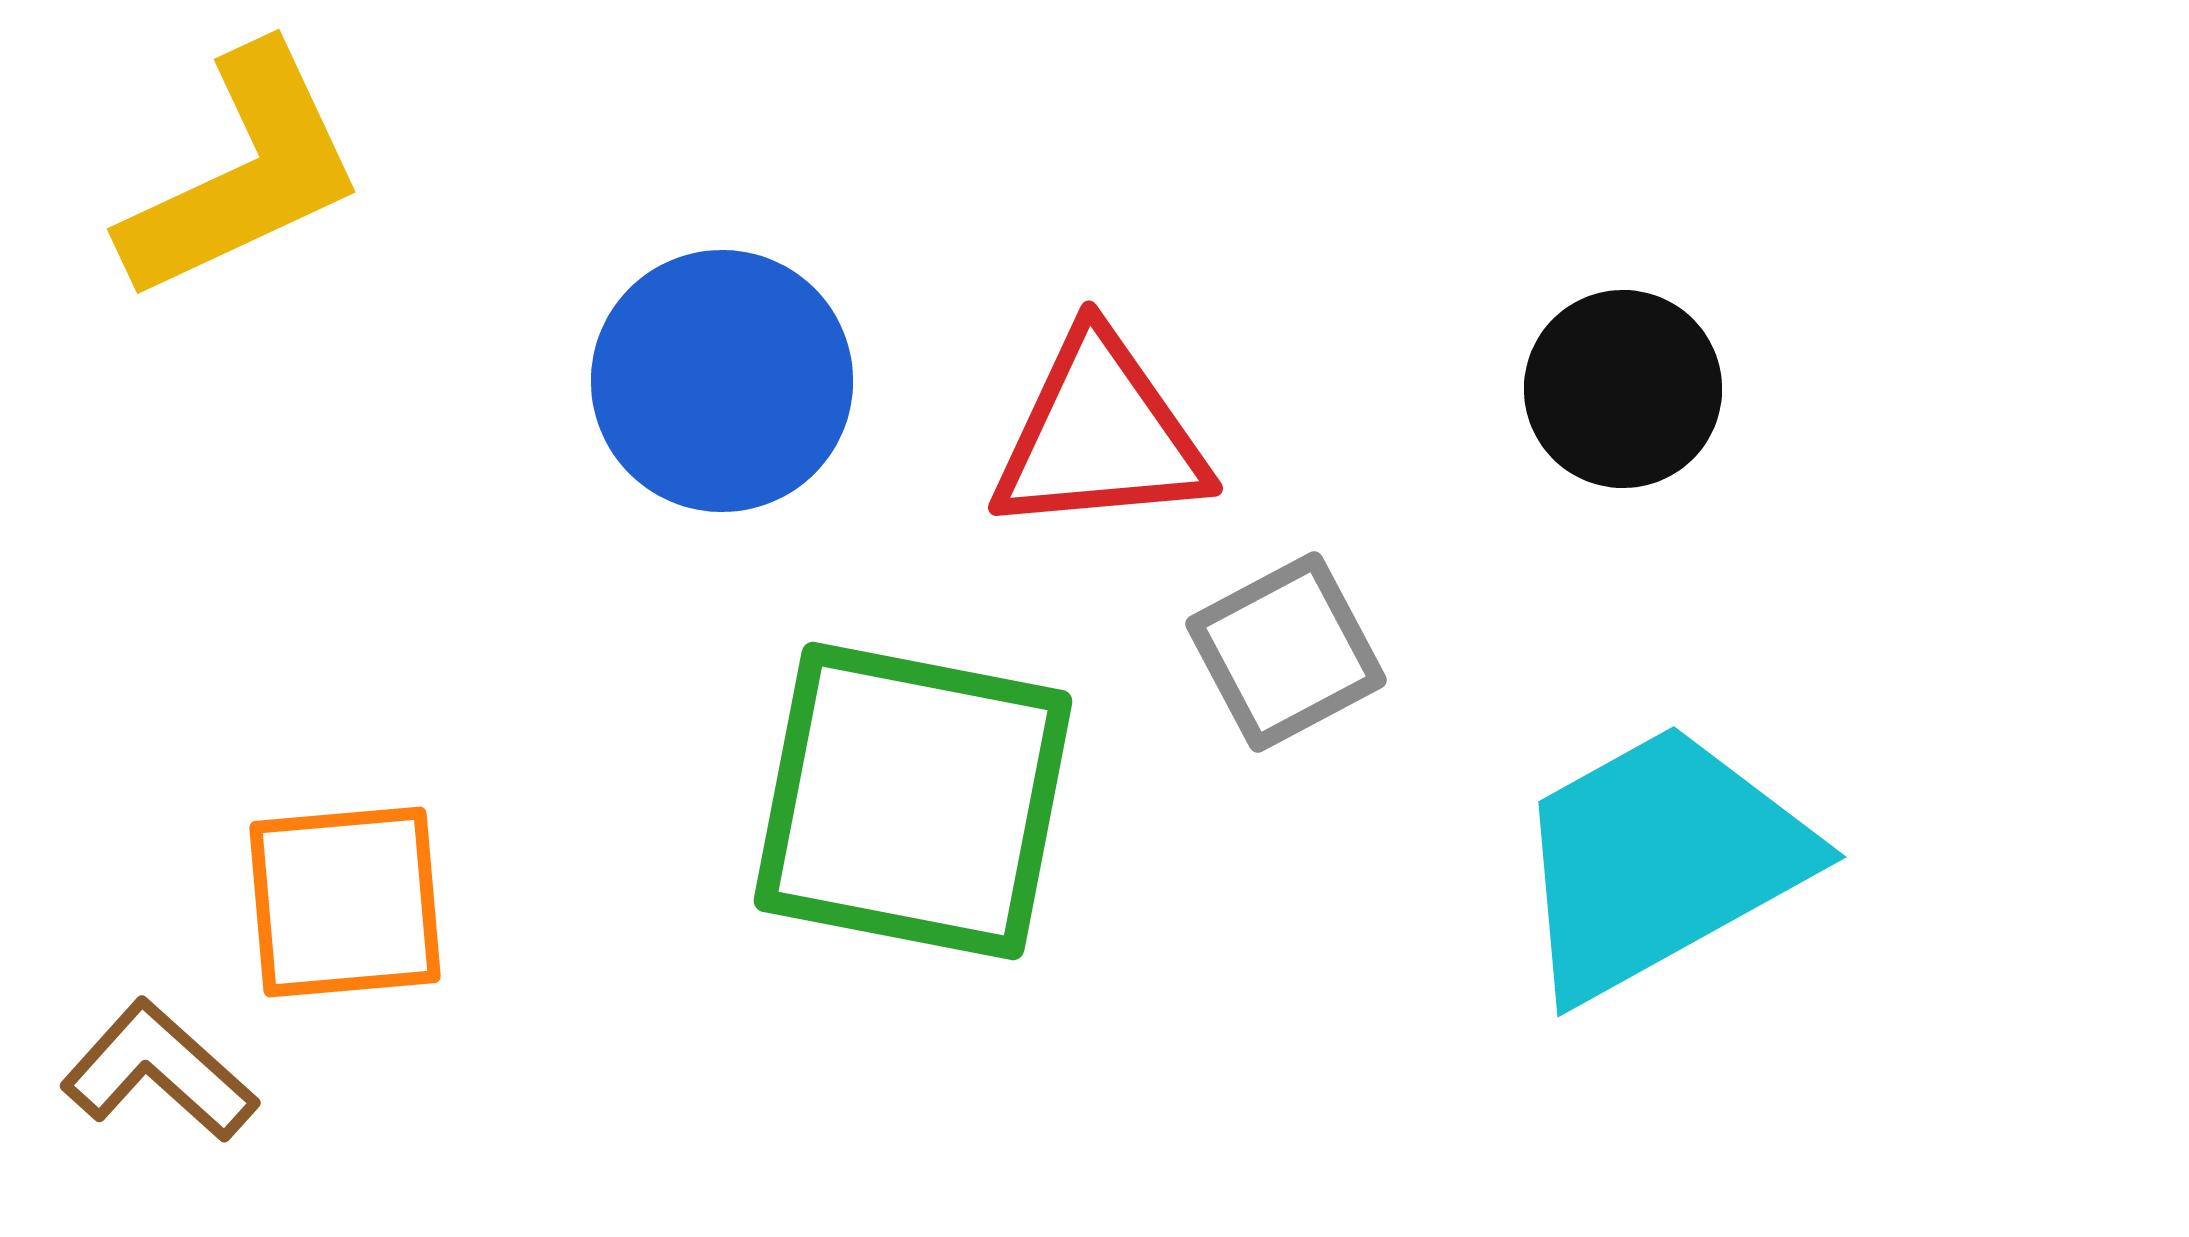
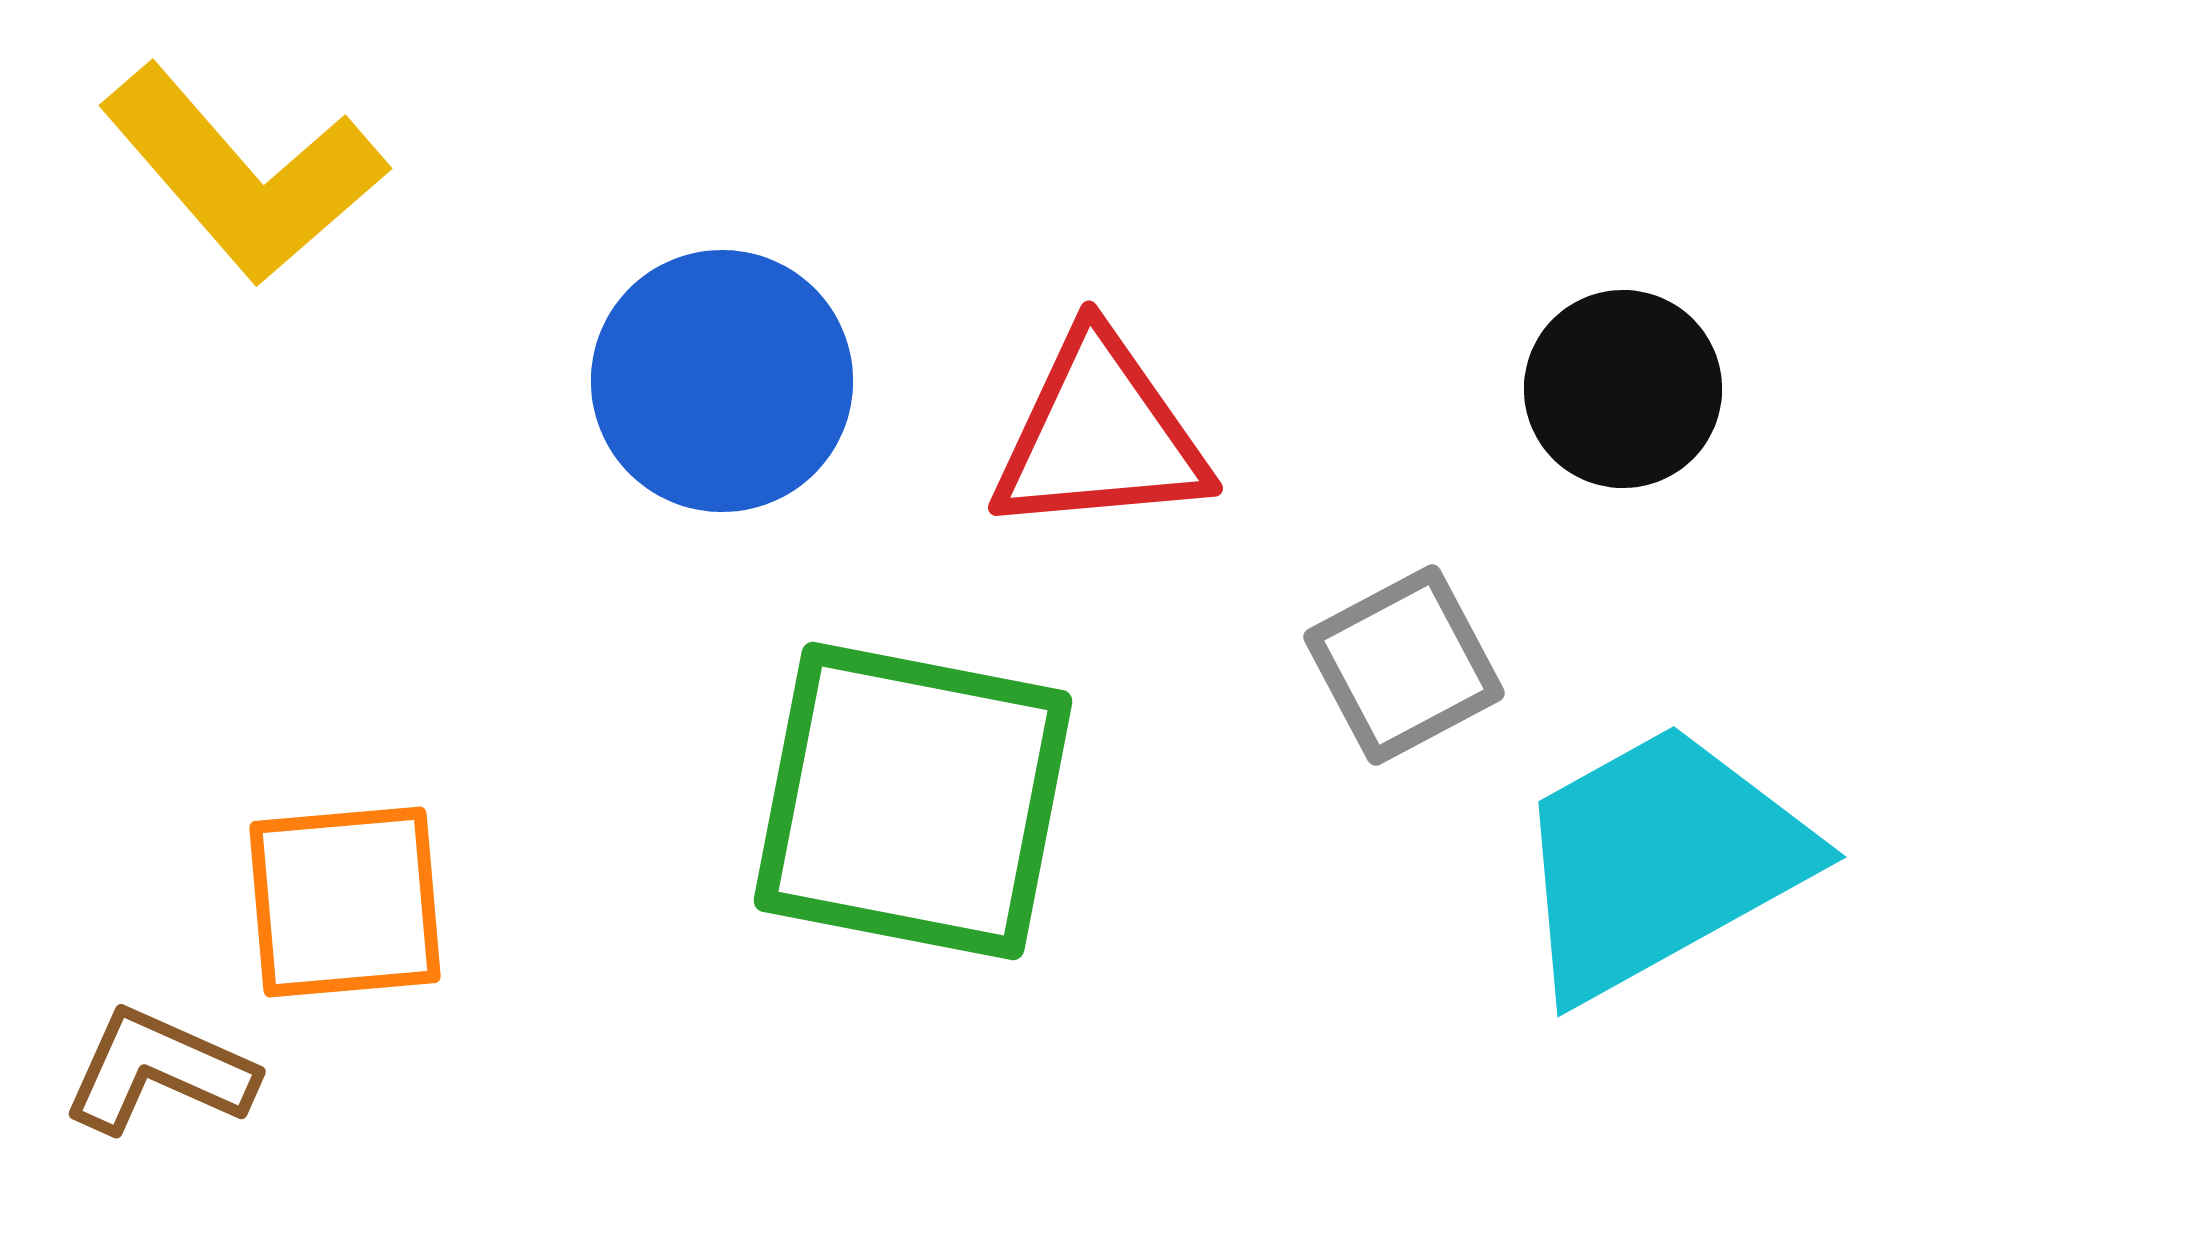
yellow L-shape: rotated 74 degrees clockwise
gray square: moved 118 px right, 13 px down
brown L-shape: rotated 18 degrees counterclockwise
